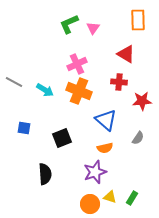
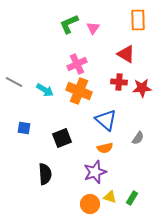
red star: moved 13 px up
